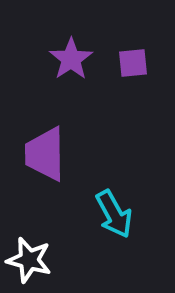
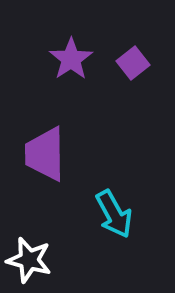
purple square: rotated 32 degrees counterclockwise
